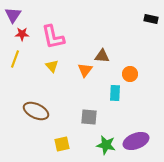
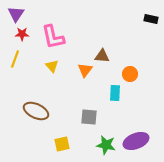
purple triangle: moved 3 px right, 1 px up
